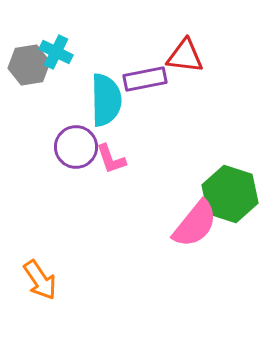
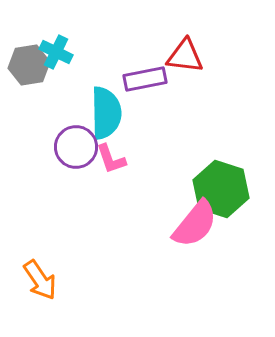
cyan semicircle: moved 13 px down
green hexagon: moved 9 px left, 5 px up
